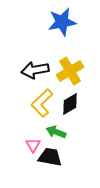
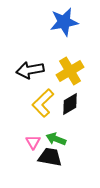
blue star: moved 2 px right
black arrow: moved 5 px left
yellow L-shape: moved 1 px right
green arrow: moved 7 px down
pink triangle: moved 3 px up
